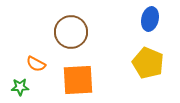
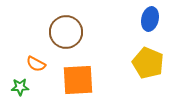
brown circle: moved 5 px left
